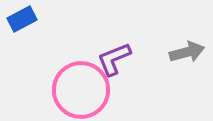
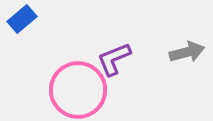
blue rectangle: rotated 12 degrees counterclockwise
pink circle: moved 3 px left
